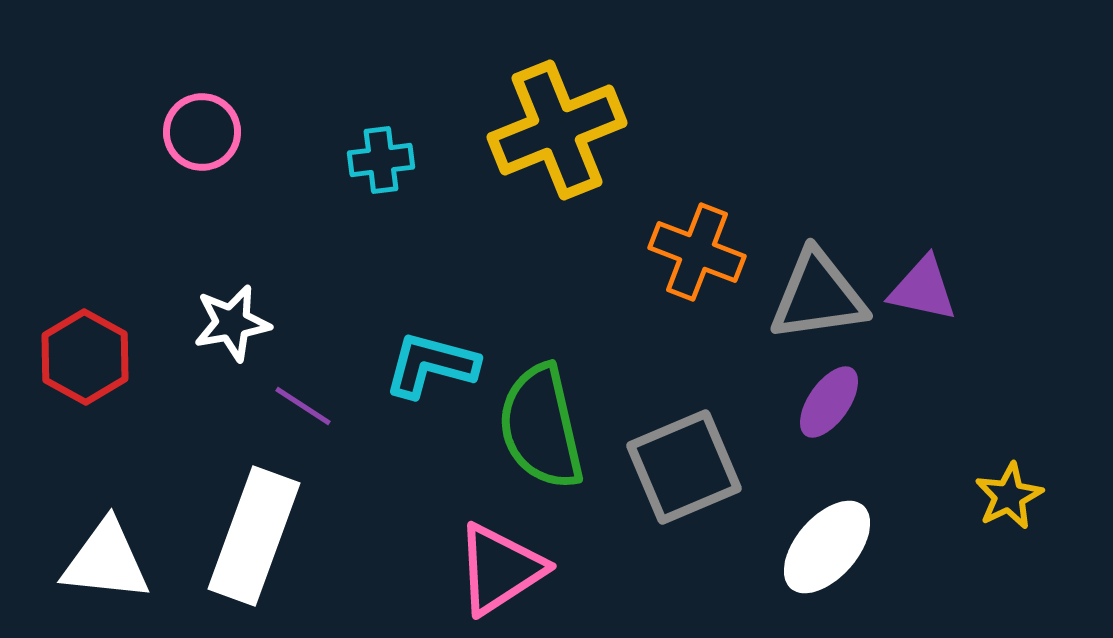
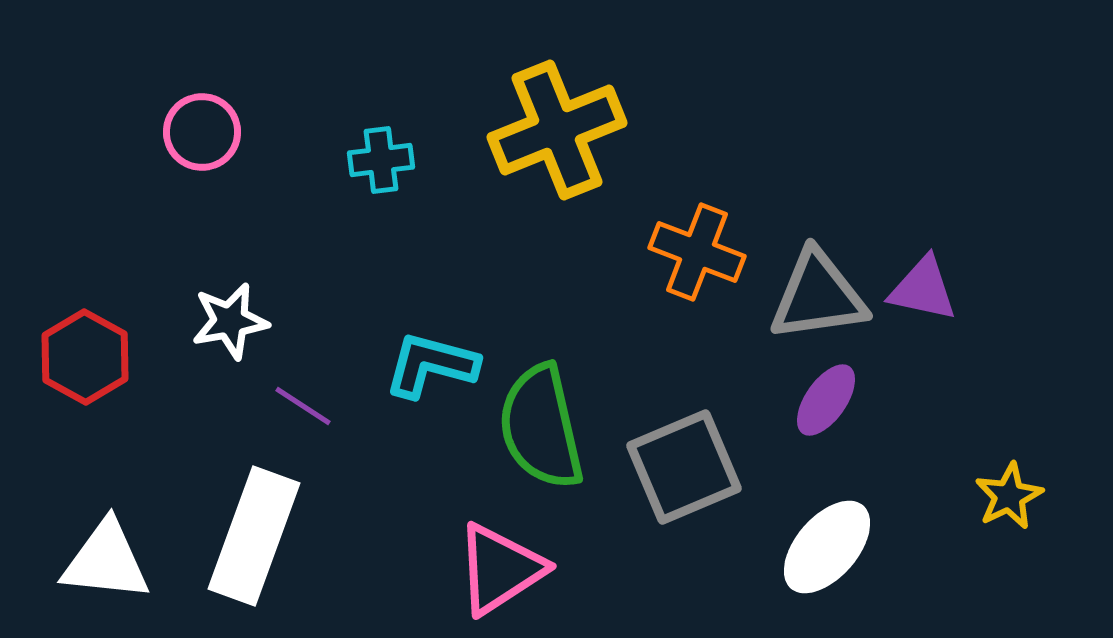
white star: moved 2 px left, 2 px up
purple ellipse: moved 3 px left, 2 px up
